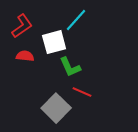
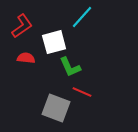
cyan line: moved 6 px right, 3 px up
red semicircle: moved 1 px right, 2 px down
gray square: rotated 24 degrees counterclockwise
